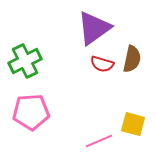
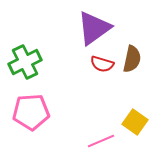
green cross: moved 1 px down
yellow square: moved 2 px right, 2 px up; rotated 20 degrees clockwise
pink line: moved 2 px right
